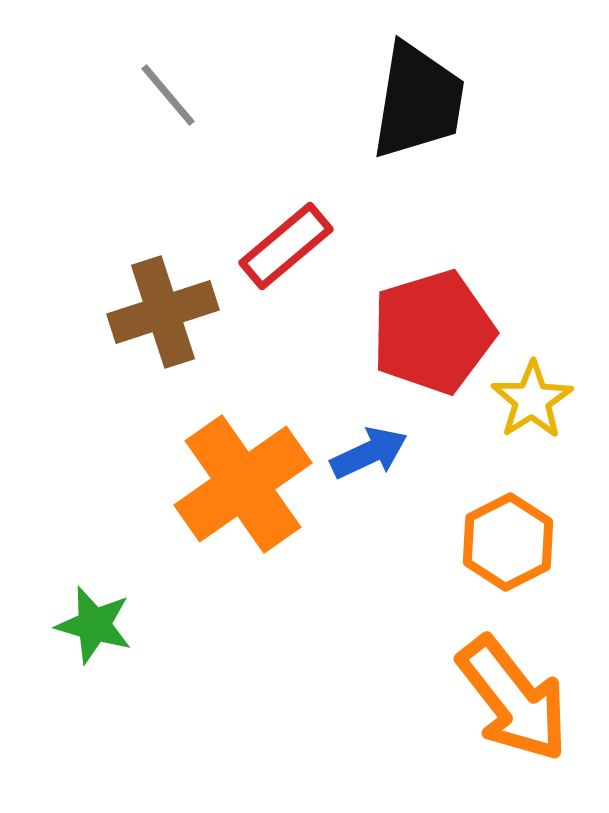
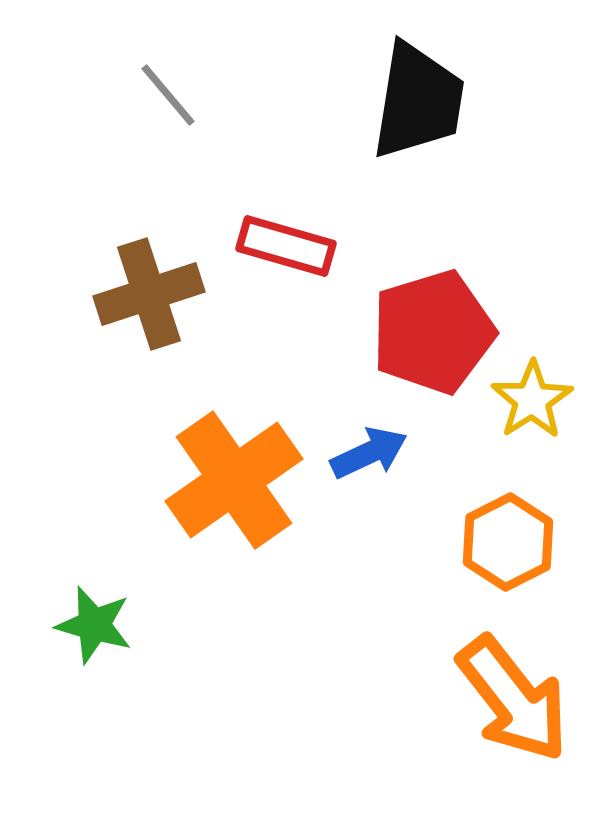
red rectangle: rotated 56 degrees clockwise
brown cross: moved 14 px left, 18 px up
orange cross: moved 9 px left, 4 px up
